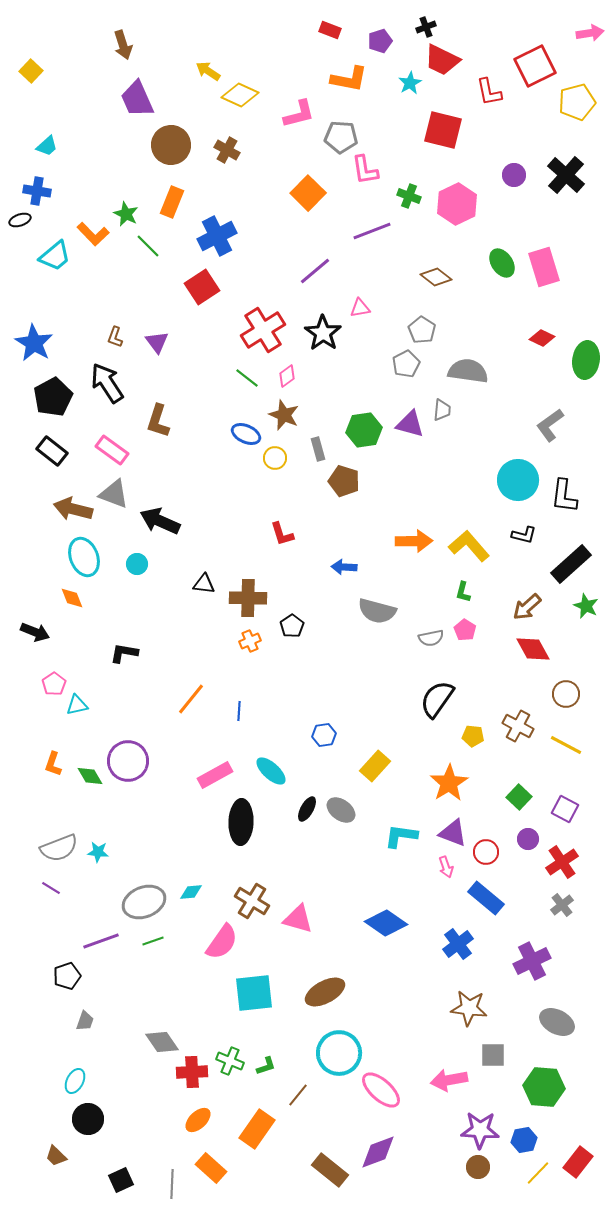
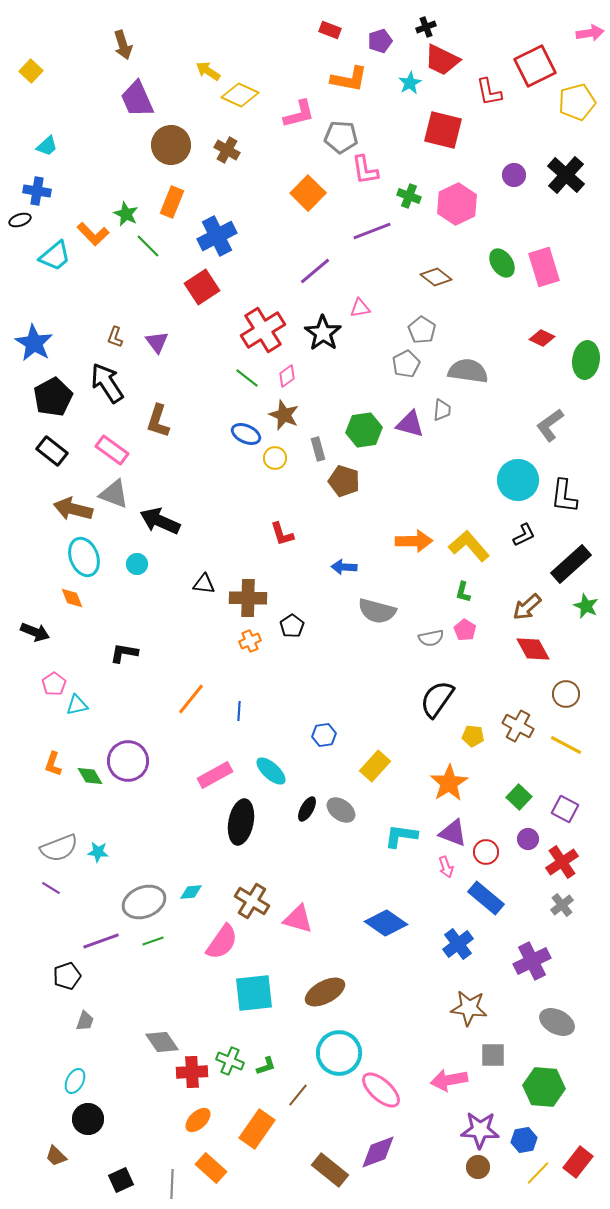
black L-shape at (524, 535): rotated 40 degrees counterclockwise
black ellipse at (241, 822): rotated 9 degrees clockwise
